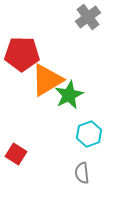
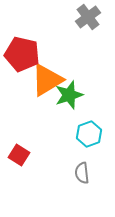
red pentagon: rotated 12 degrees clockwise
green star: rotated 8 degrees clockwise
red square: moved 3 px right, 1 px down
